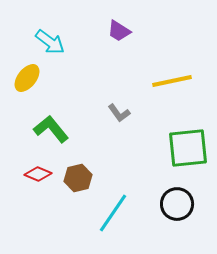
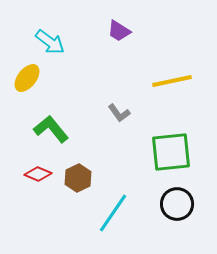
green square: moved 17 px left, 4 px down
brown hexagon: rotated 12 degrees counterclockwise
